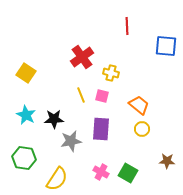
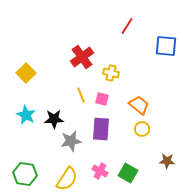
red line: rotated 36 degrees clockwise
yellow square: rotated 12 degrees clockwise
pink square: moved 3 px down
green hexagon: moved 1 px right, 16 px down
pink cross: moved 1 px left, 1 px up
yellow semicircle: moved 10 px right
